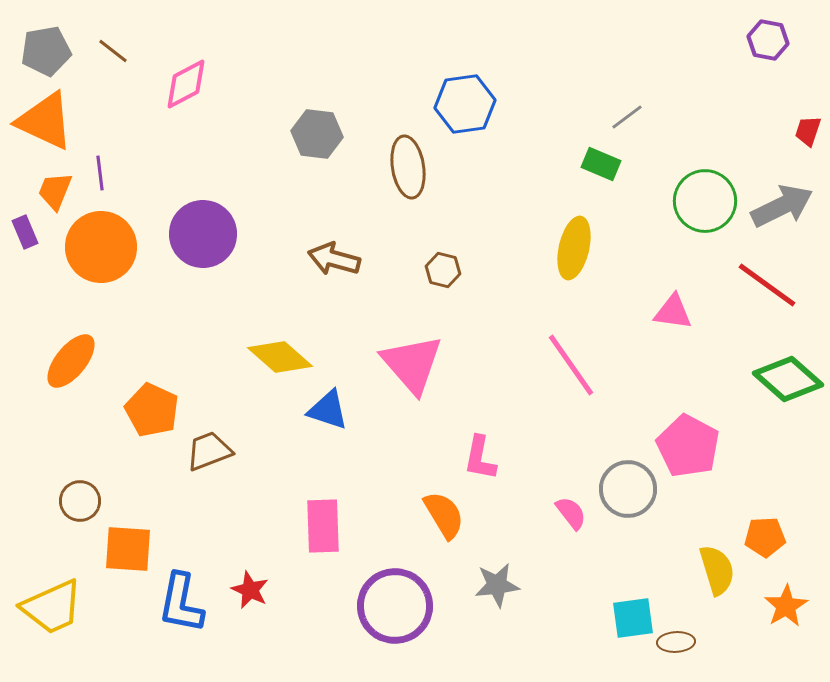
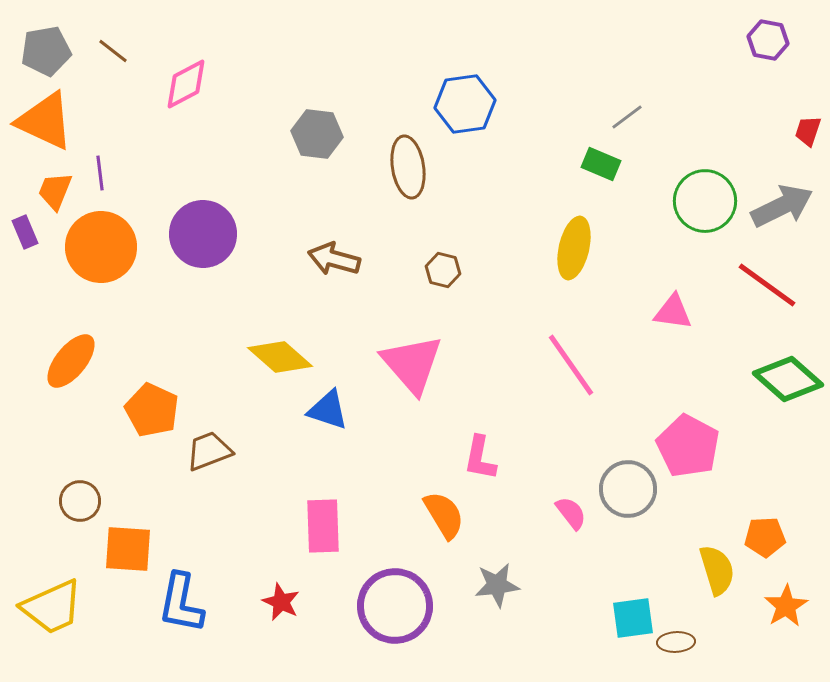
red star at (250, 590): moved 31 px right, 12 px down
